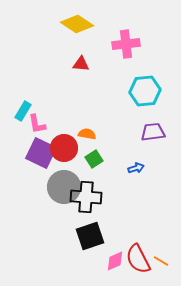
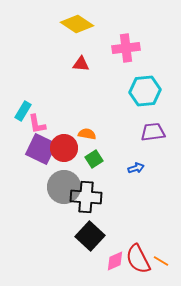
pink cross: moved 4 px down
purple square: moved 4 px up
black square: rotated 28 degrees counterclockwise
